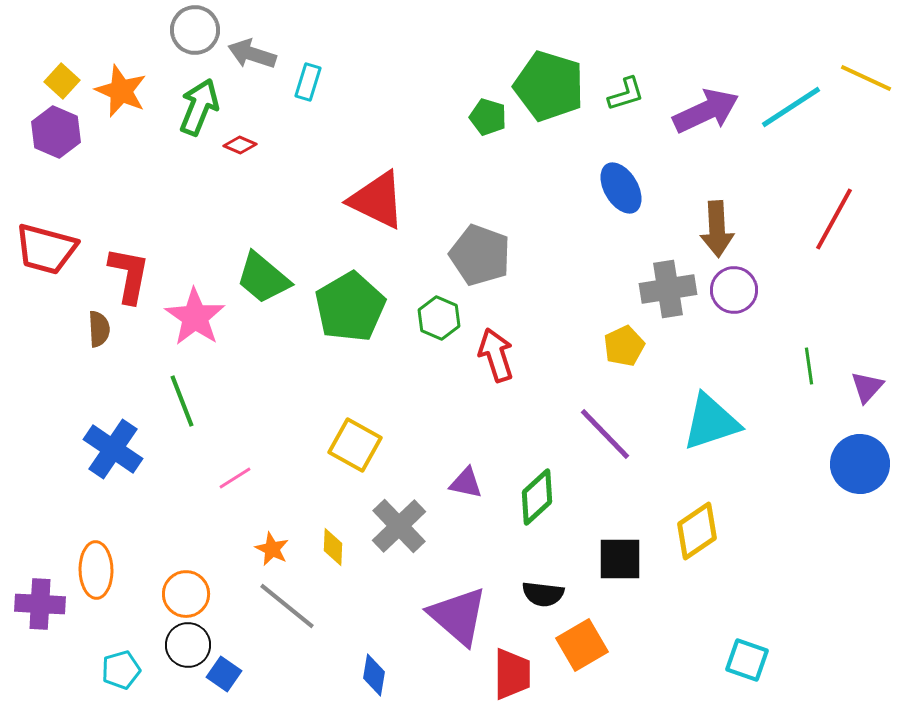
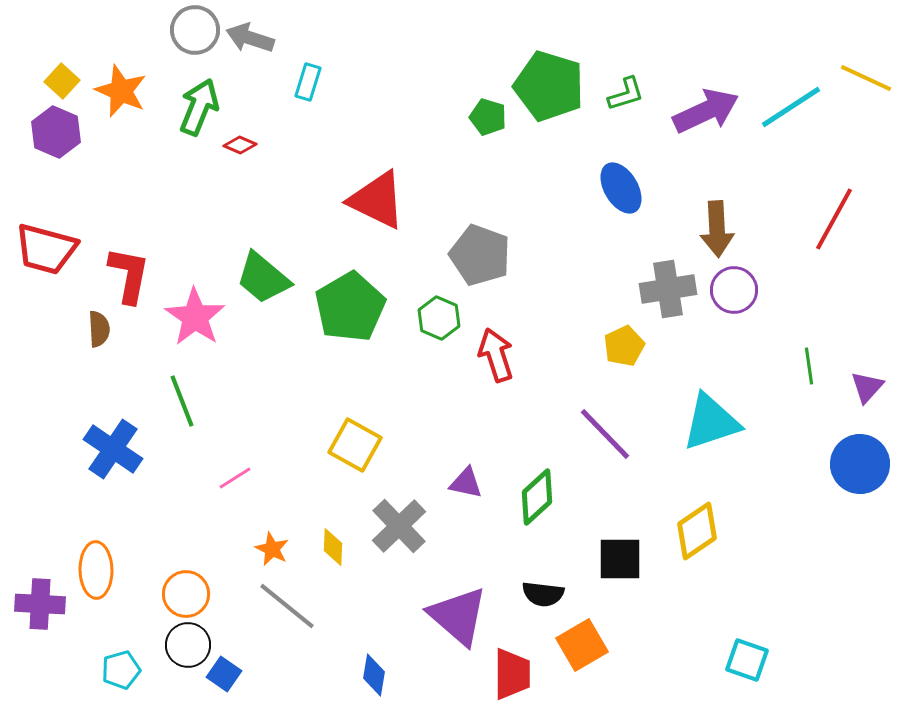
gray arrow at (252, 54): moved 2 px left, 16 px up
